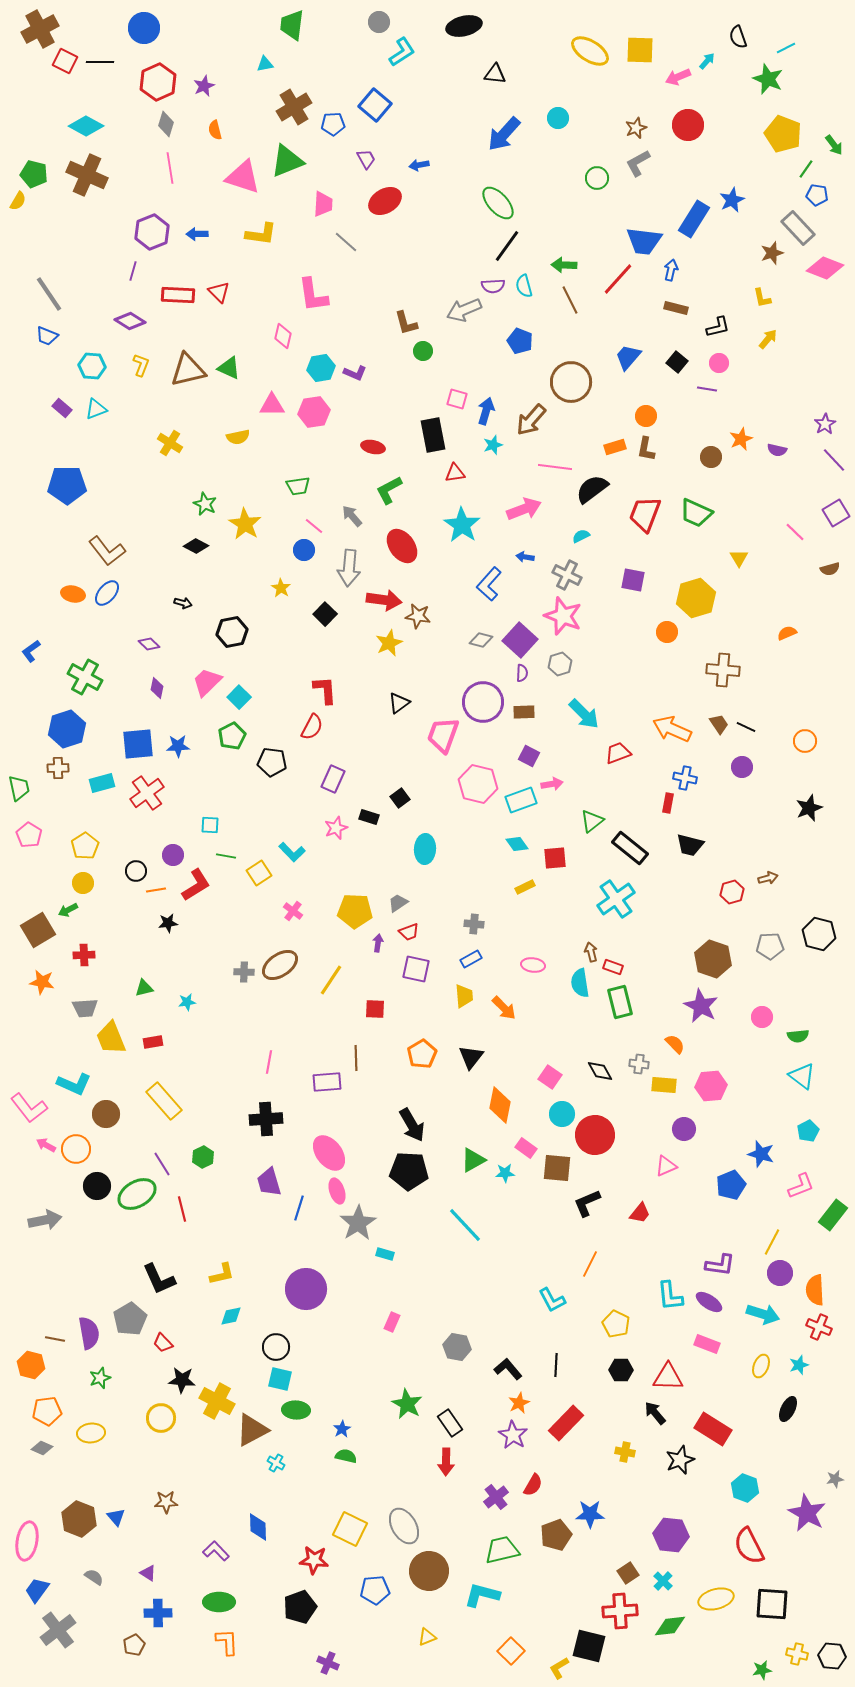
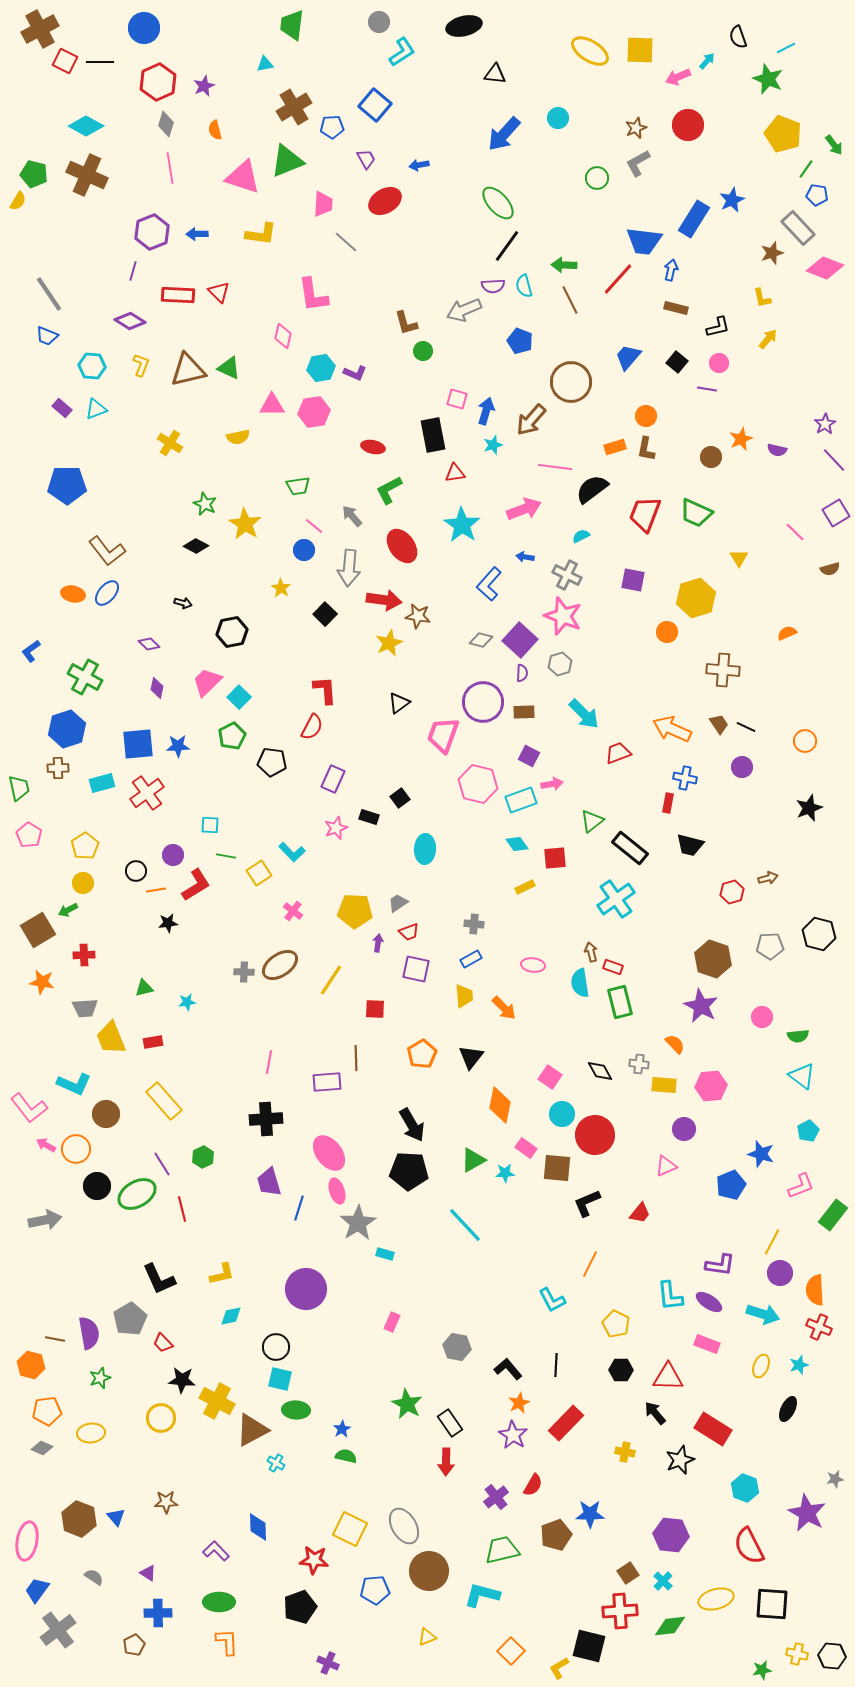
blue pentagon at (333, 124): moved 1 px left, 3 px down
